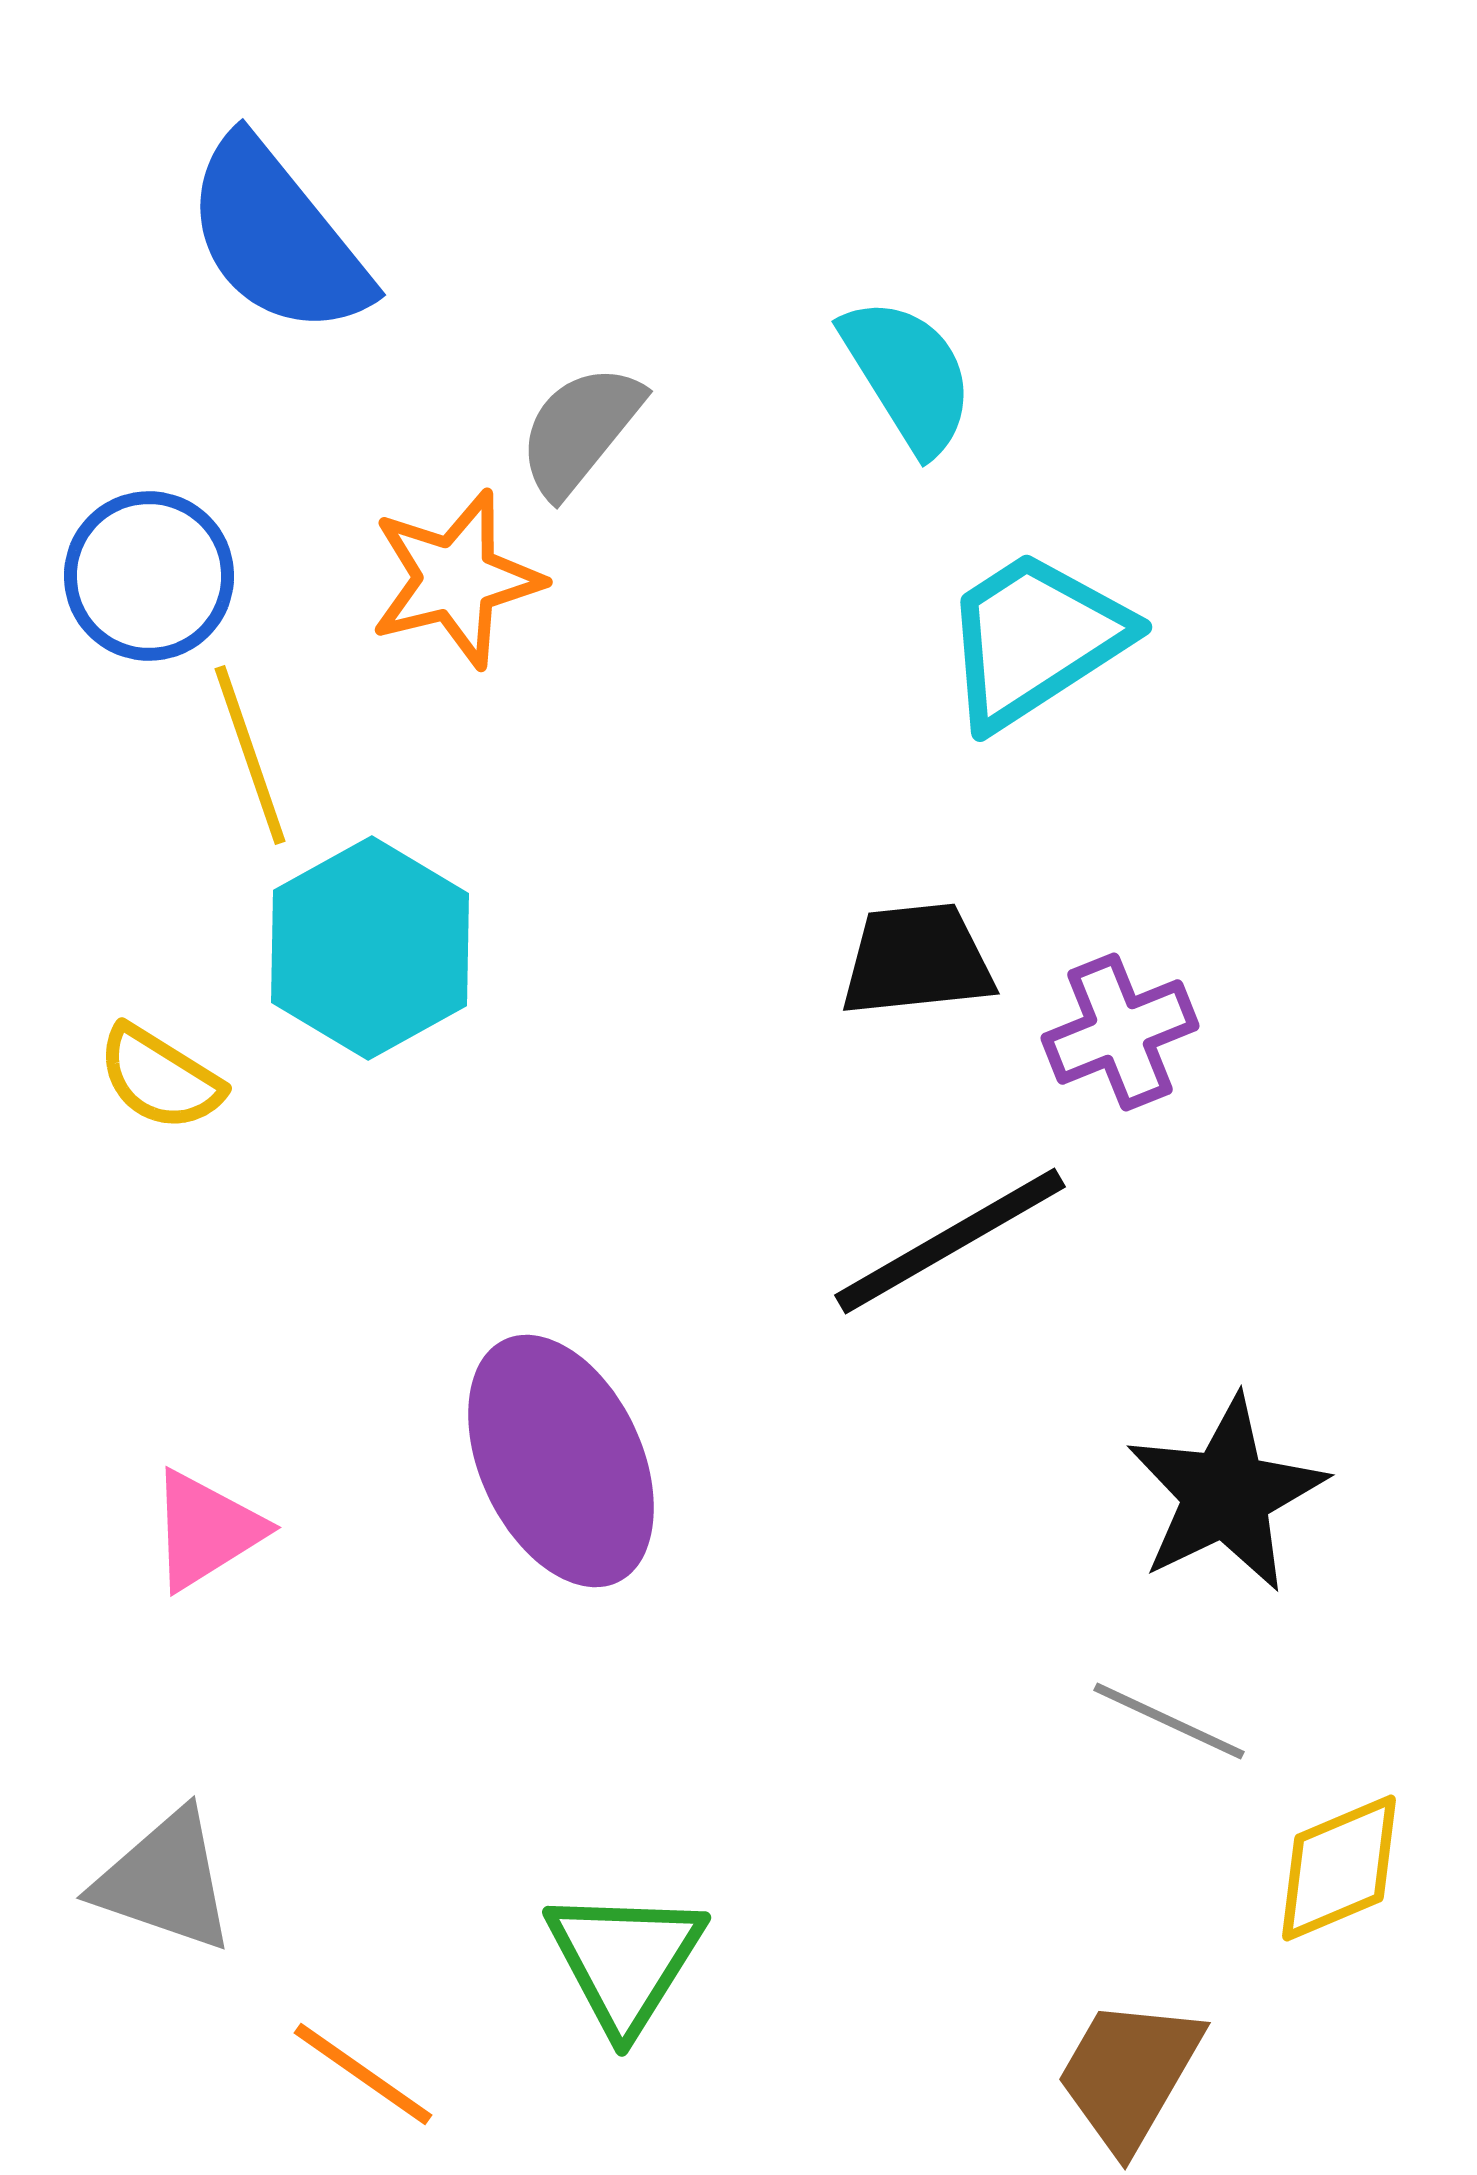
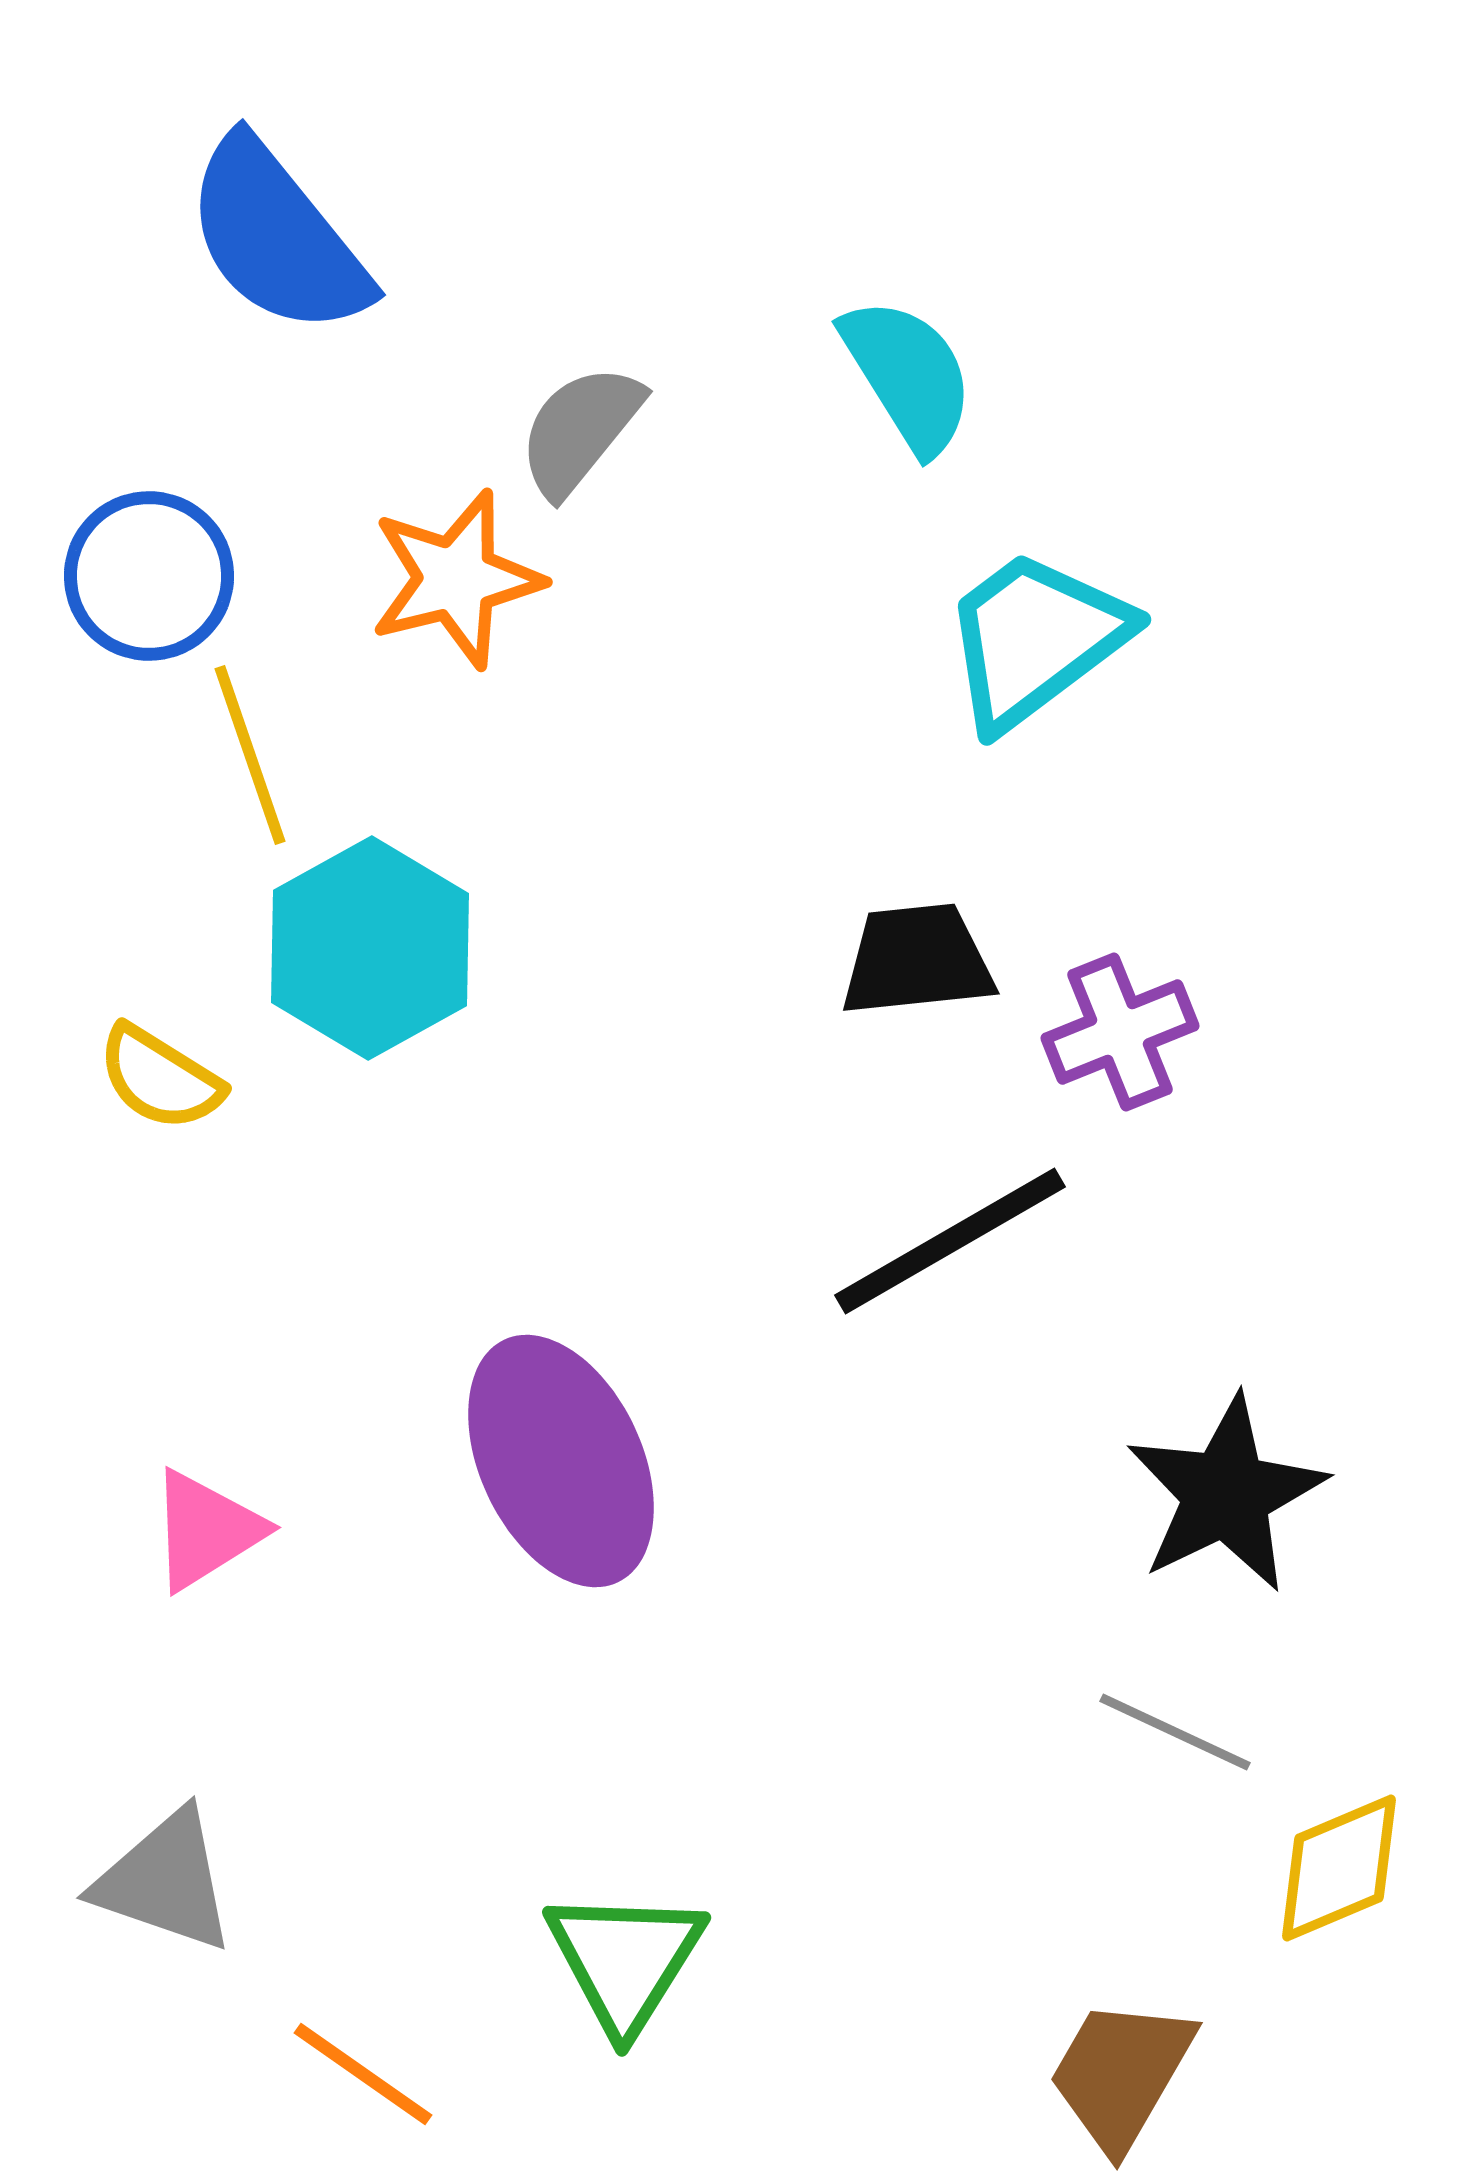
cyan trapezoid: rotated 4 degrees counterclockwise
gray line: moved 6 px right, 11 px down
brown trapezoid: moved 8 px left
